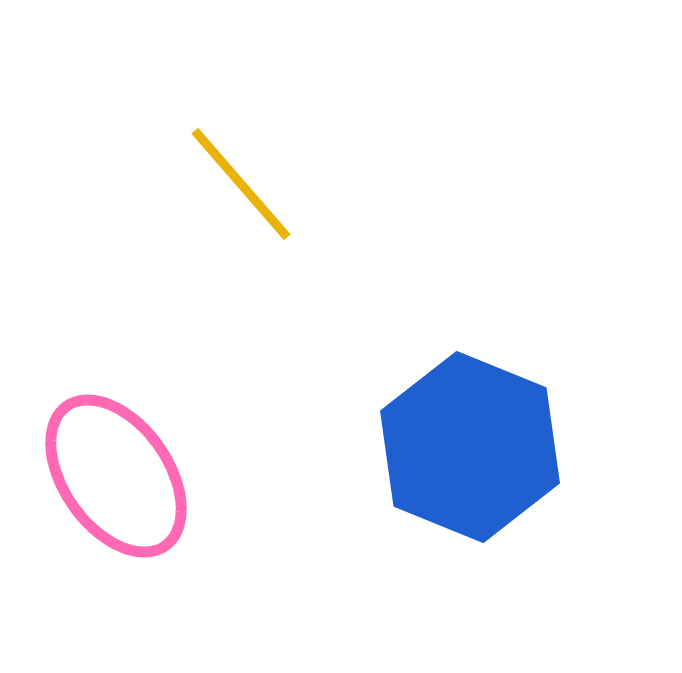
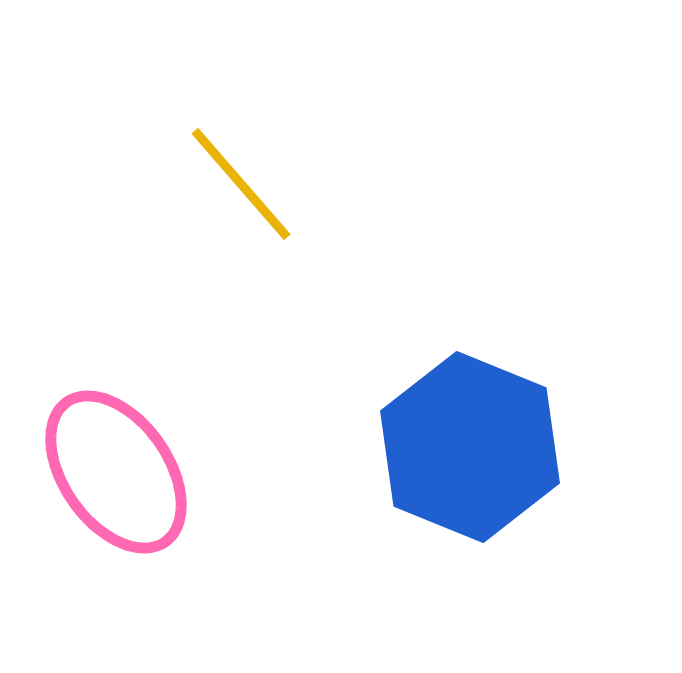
pink ellipse: moved 4 px up
